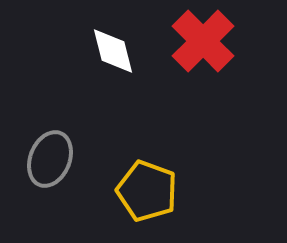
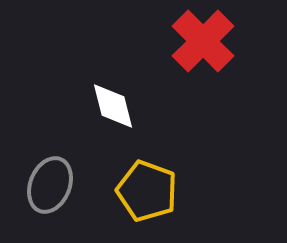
white diamond: moved 55 px down
gray ellipse: moved 26 px down
